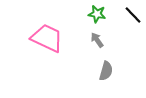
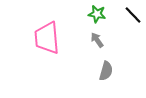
pink trapezoid: rotated 120 degrees counterclockwise
